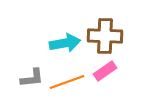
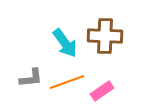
cyan arrow: rotated 64 degrees clockwise
pink rectangle: moved 3 px left, 20 px down
gray L-shape: moved 1 px left
